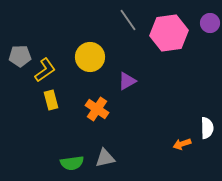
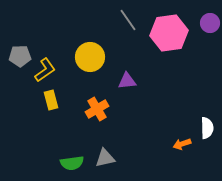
purple triangle: rotated 24 degrees clockwise
orange cross: rotated 25 degrees clockwise
